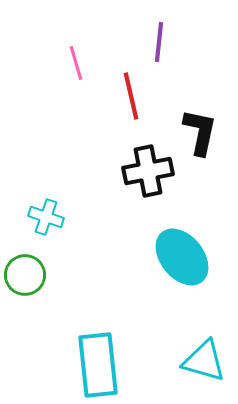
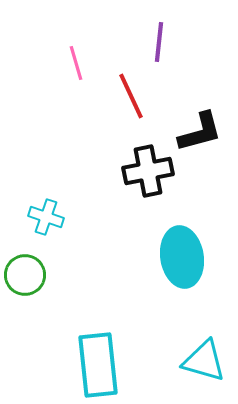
red line: rotated 12 degrees counterclockwise
black L-shape: rotated 63 degrees clockwise
cyan ellipse: rotated 30 degrees clockwise
